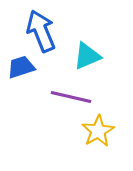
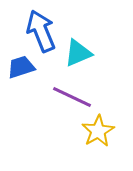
cyan triangle: moved 9 px left, 3 px up
purple line: moved 1 px right; rotated 12 degrees clockwise
